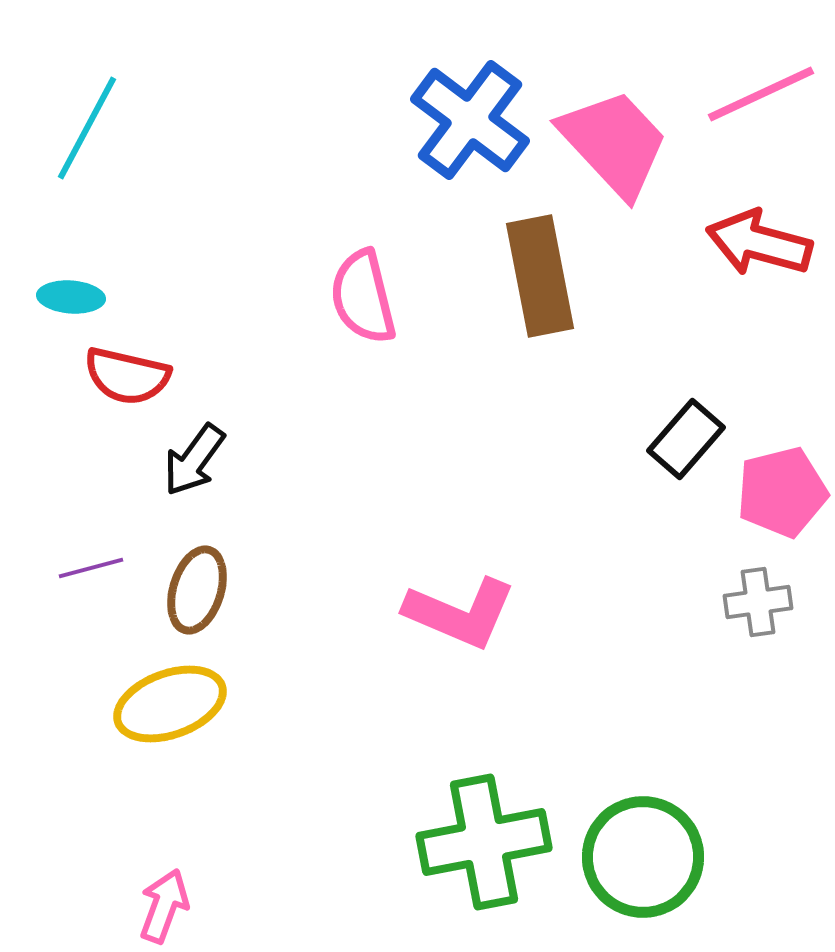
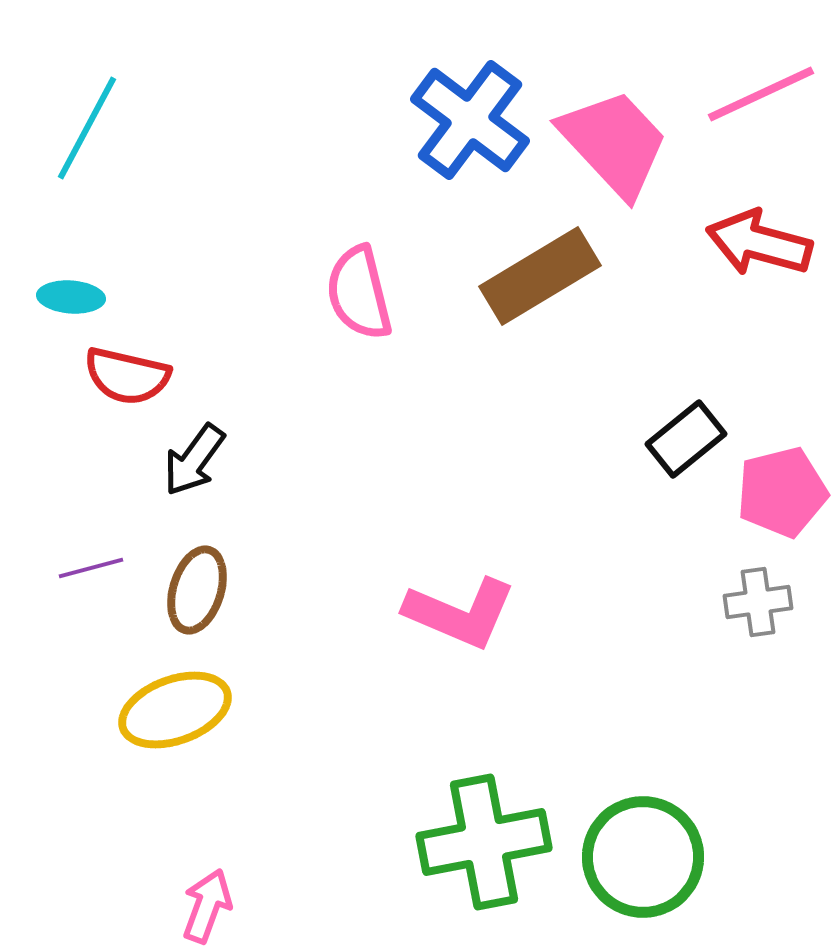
brown rectangle: rotated 70 degrees clockwise
pink semicircle: moved 4 px left, 4 px up
black rectangle: rotated 10 degrees clockwise
yellow ellipse: moved 5 px right, 6 px down
pink arrow: moved 43 px right
